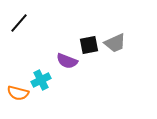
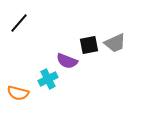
cyan cross: moved 7 px right, 1 px up
